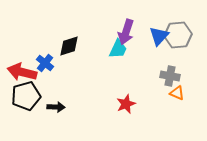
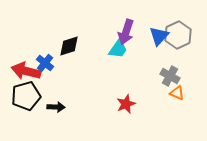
gray hexagon: rotated 20 degrees counterclockwise
cyan trapezoid: rotated 10 degrees clockwise
red arrow: moved 4 px right, 1 px up
gray cross: rotated 18 degrees clockwise
